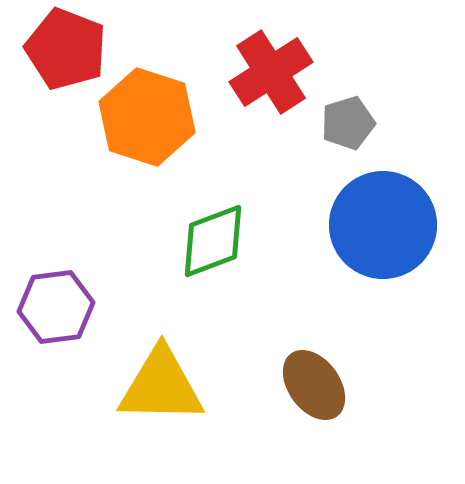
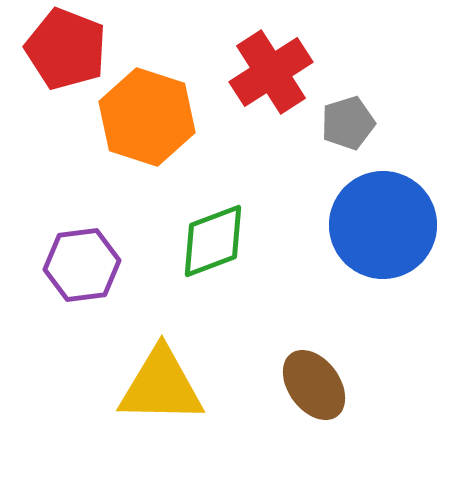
purple hexagon: moved 26 px right, 42 px up
